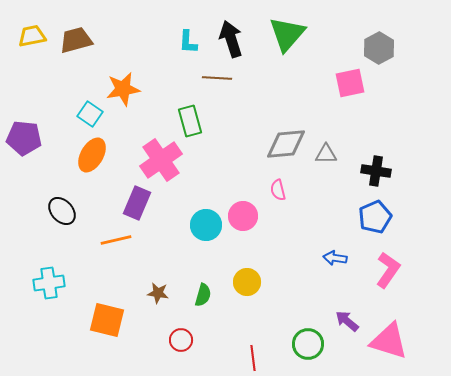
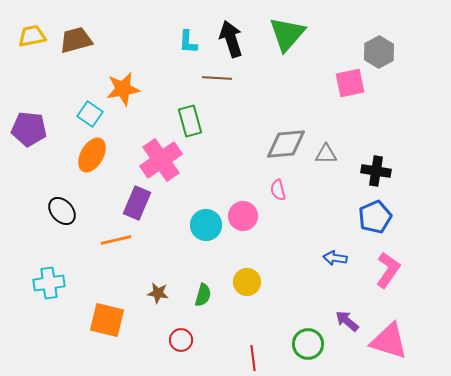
gray hexagon: moved 4 px down
purple pentagon: moved 5 px right, 9 px up
